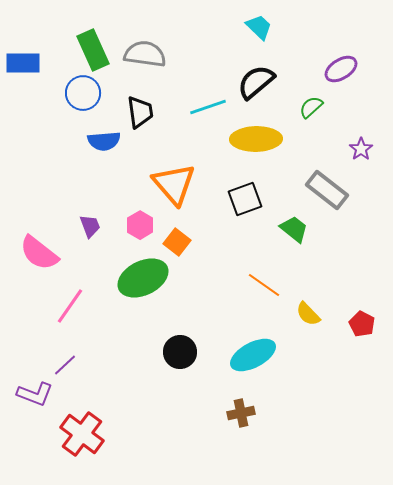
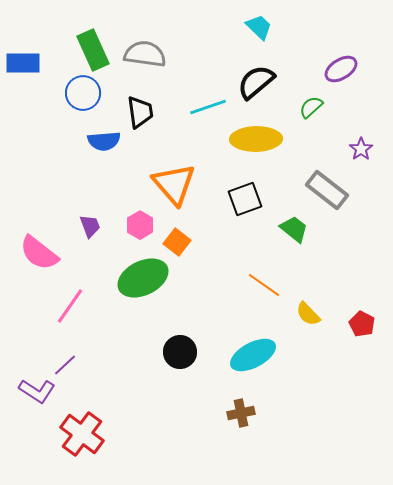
purple L-shape: moved 2 px right, 3 px up; rotated 12 degrees clockwise
